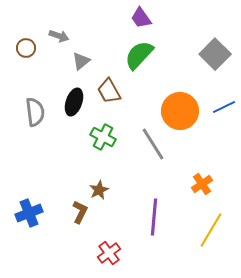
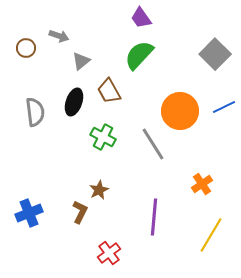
yellow line: moved 5 px down
